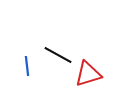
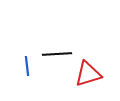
black line: moved 1 px left, 1 px up; rotated 32 degrees counterclockwise
